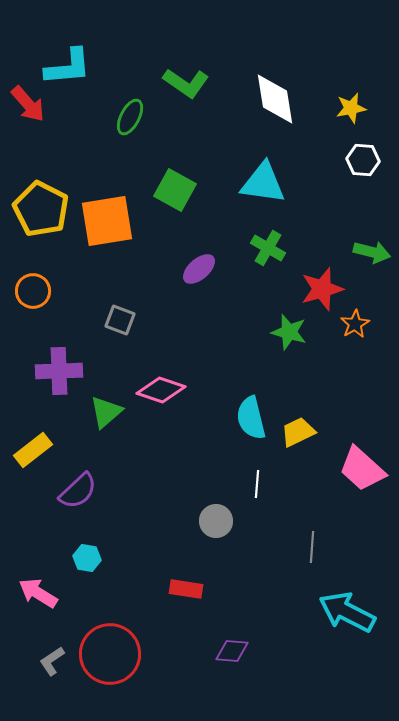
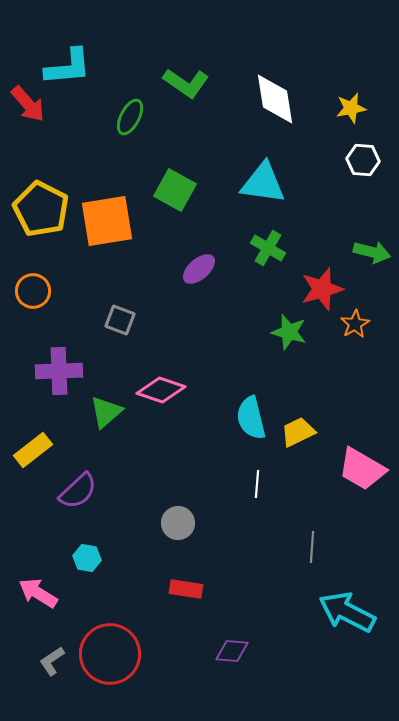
pink trapezoid: rotated 12 degrees counterclockwise
gray circle: moved 38 px left, 2 px down
